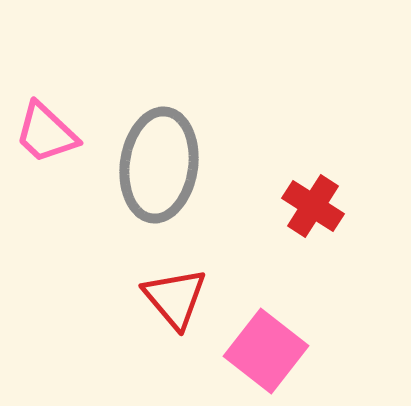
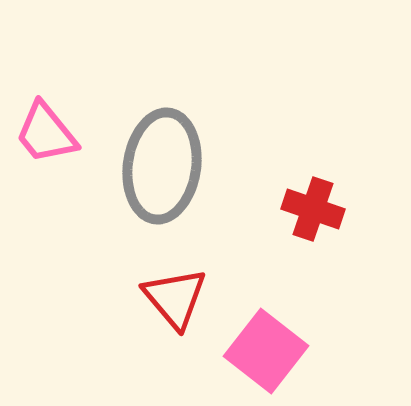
pink trapezoid: rotated 8 degrees clockwise
gray ellipse: moved 3 px right, 1 px down
red cross: moved 3 px down; rotated 14 degrees counterclockwise
